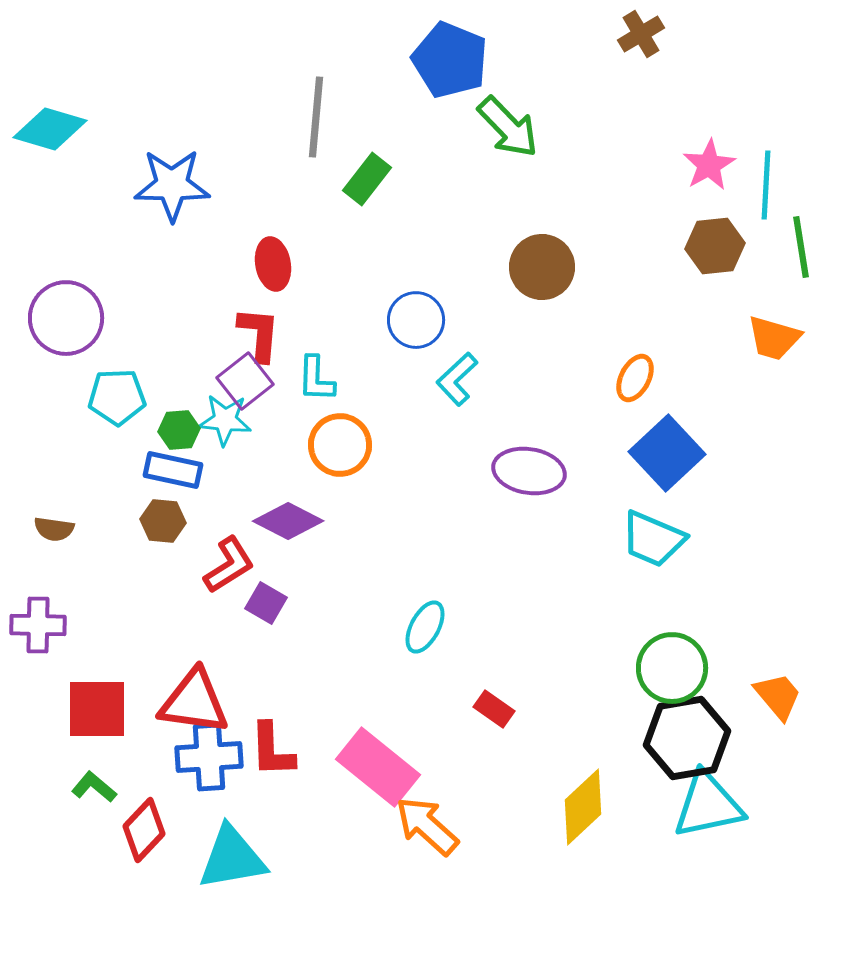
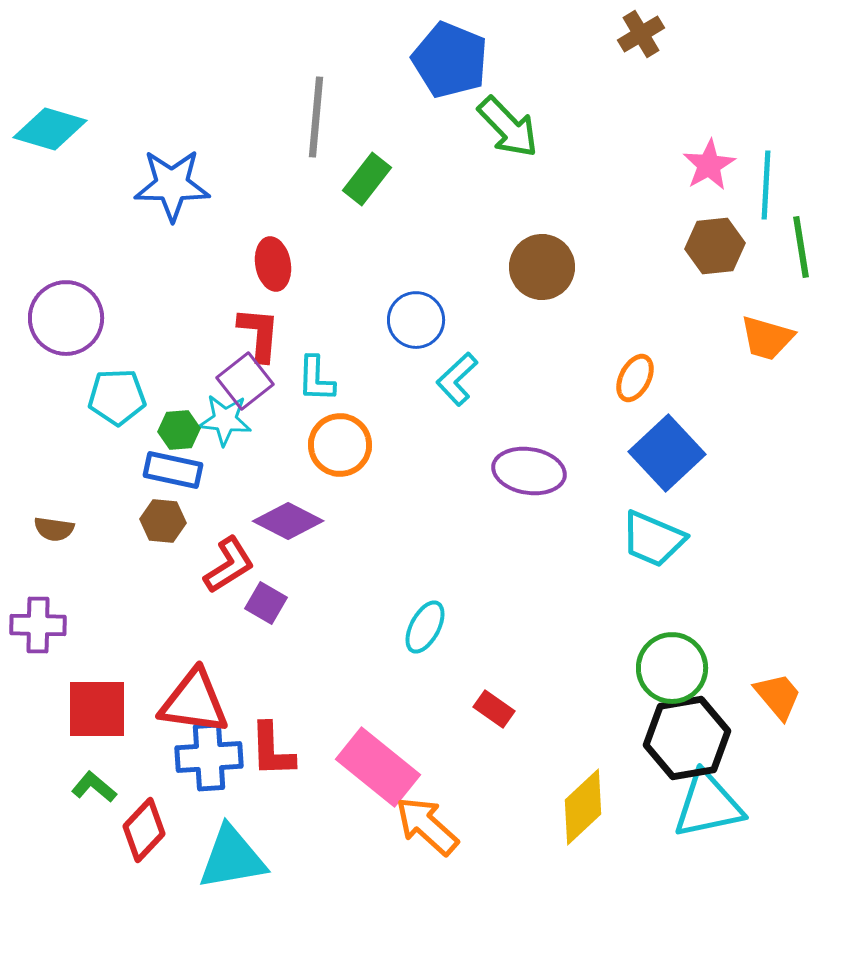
orange trapezoid at (774, 338): moved 7 px left
